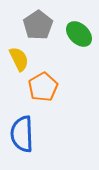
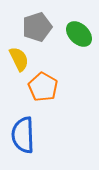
gray pentagon: moved 1 px left, 2 px down; rotated 16 degrees clockwise
orange pentagon: rotated 12 degrees counterclockwise
blue semicircle: moved 1 px right, 1 px down
